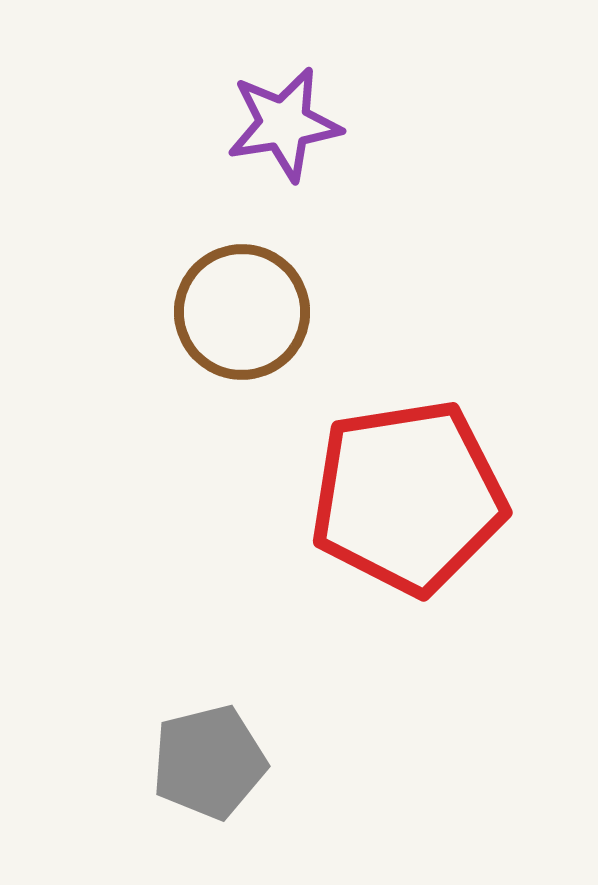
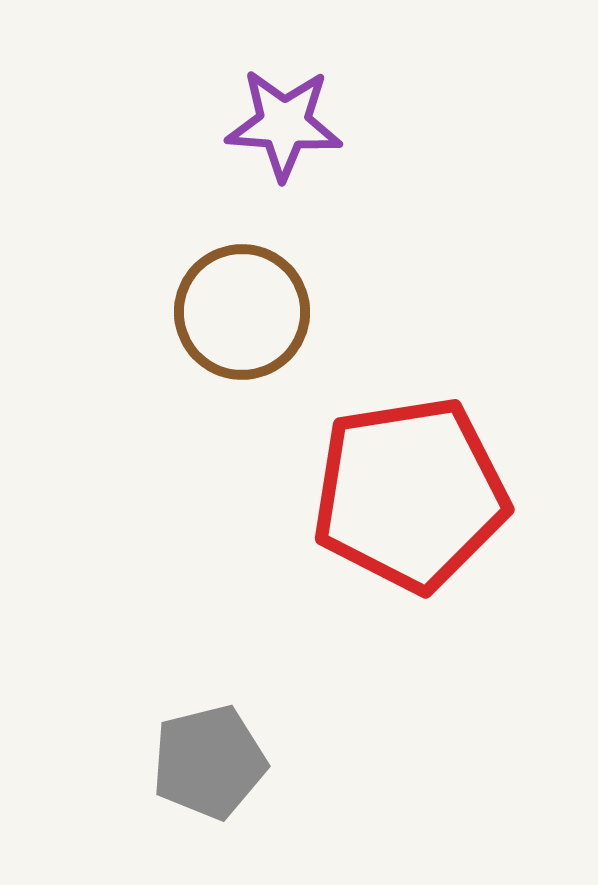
purple star: rotated 13 degrees clockwise
red pentagon: moved 2 px right, 3 px up
